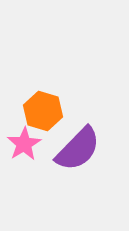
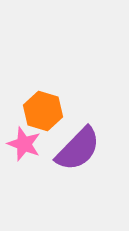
pink star: rotated 20 degrees counterclockwise
